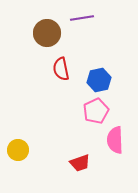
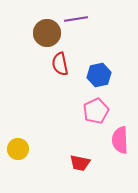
purple line: moved 6 px left, 1 px down
red semicircle: moved 1 px left, 5 px up
blue hexagon: moved 5 px up
pink semicircle: moved 5 px right
yellow circle: moved 1 px up
red trapezoid: rotated 30 degrees clockwise
